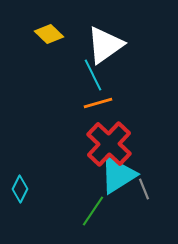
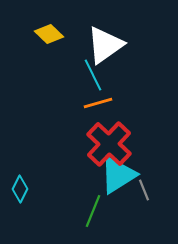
gray line: moved 1 px down
green line: rotated 12 degrees counterclockwise
